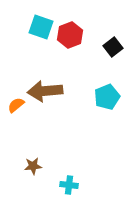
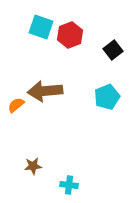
black square: moved 3 px down
